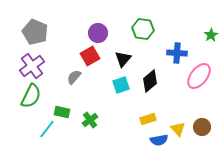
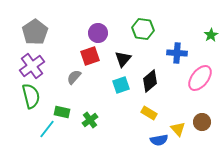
gray pentagon: rotated 15 degrees clockwise
red square: rotated 12 degrees clockwise
pink ellipse: moved 1 px right, 2 px down
green semicircle: rotated 40 degrees counterclockwise
yellow rectangle: moved 1 px right, 6 px up; rotated 49 degrees clockwise
brown circle: moved 5 px up
